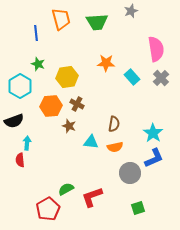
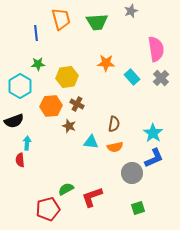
green star: rotated 24 degrees counterclockwise
gray circle: moved 2 px right
red pentagon: rotated 15 degrees clockwise
